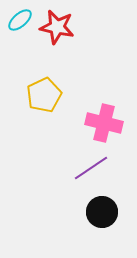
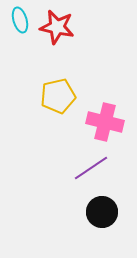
cyan ellipse: rotated 65 degrees counterclockwise
yellow pentagon: moved 14 px right, 1 px down; rotated 12 degrees clockwise
pink cross: moved 1 px right, 1 px up
